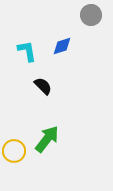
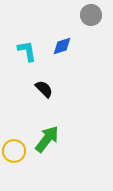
black semicircle: moved 1 px right, 3 px down
